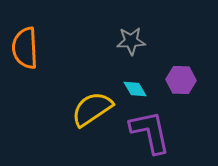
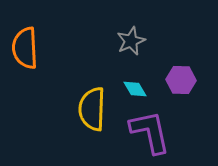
gray star: rotated 20 degrees counterclockwise
yellow semicircle: rotated 54 degrees counterclockwise
